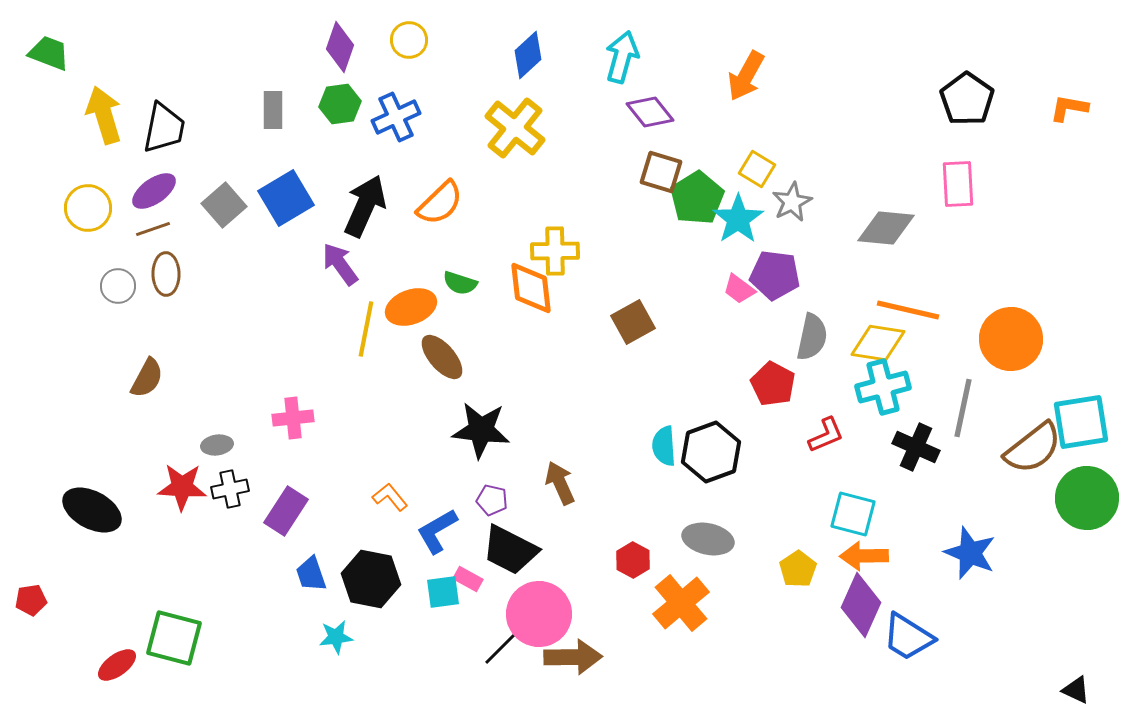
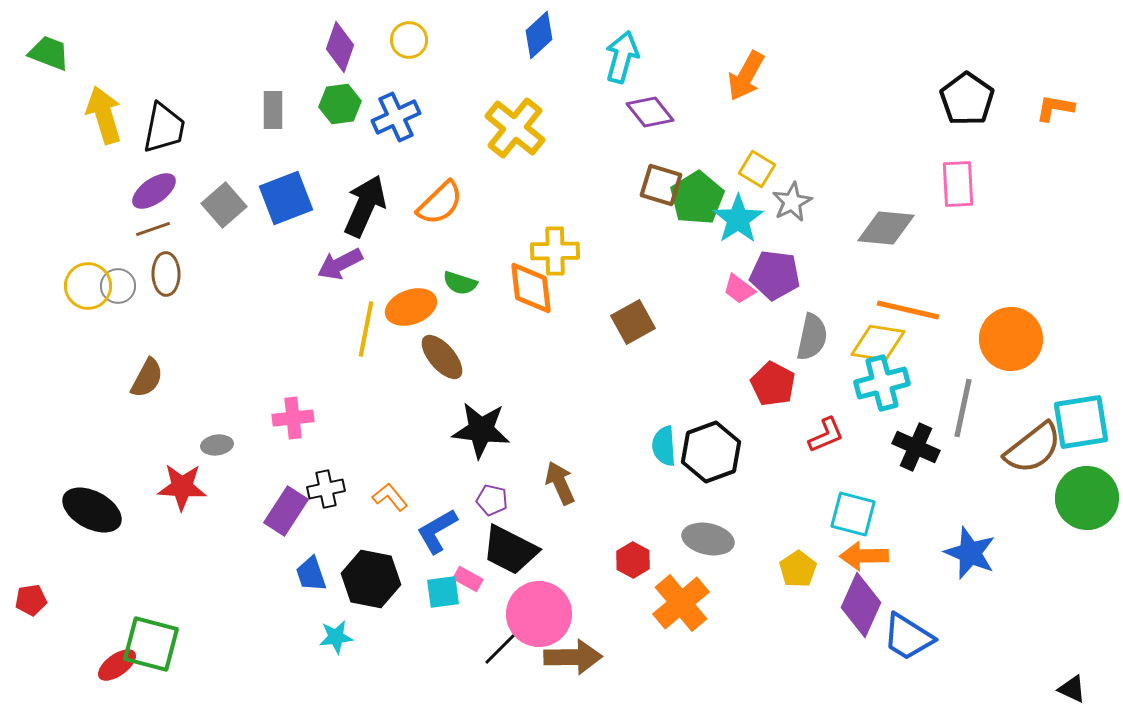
blue diamond at (528, 55): moved 11 px right, 20 px up
orange L-shape at (1069, 108): moved 14 px left
brown square at (661, 172): moved 13 px down
blue square at (286, 198): rotated 10 degrees clockwise
yellow circle at (88, 208): moved 78 px down
purple arrow at (340, 264): rotated 81 degrees counterclockwise
cyan cross at (883, 387): moved 1 px left, 4 px up
black cross at (230, 489): moved 96 px right
green square at (174, 638): moved 23 px left, 6 px down
black triangle at (1076, 690): moved 4 px left, 1 px up
